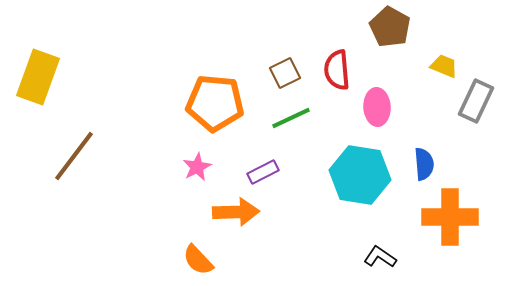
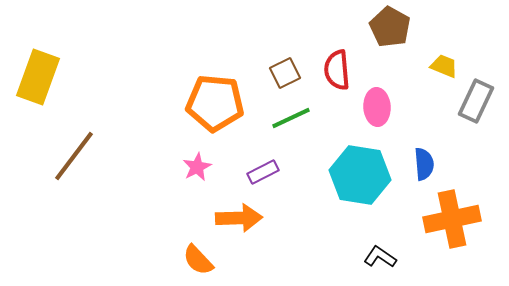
orange arrow: moved 3 px right, 6 px down
orange cross: moved 2 px right, 2 px down; rotated 12 degrees counterclockwise
